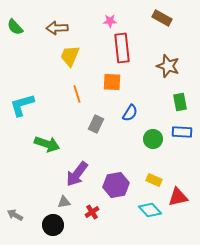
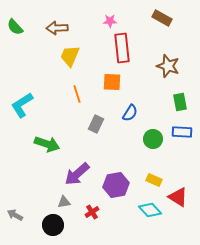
cyan L-shape: rotated 16 degrees counterclockwise
purple arrow: rotated 12 degrees clockwise
red triangle: rotated 45 degrees clockwise
